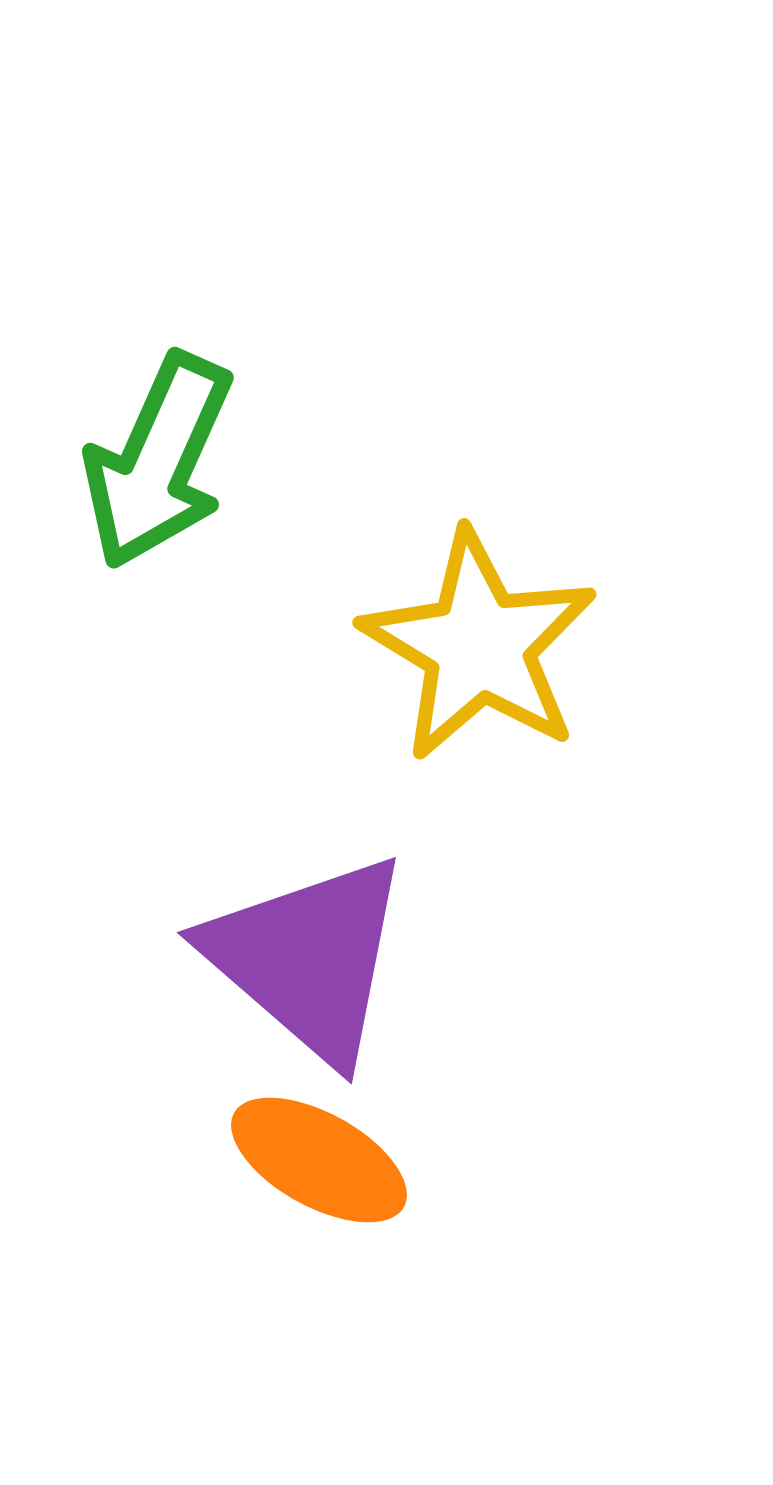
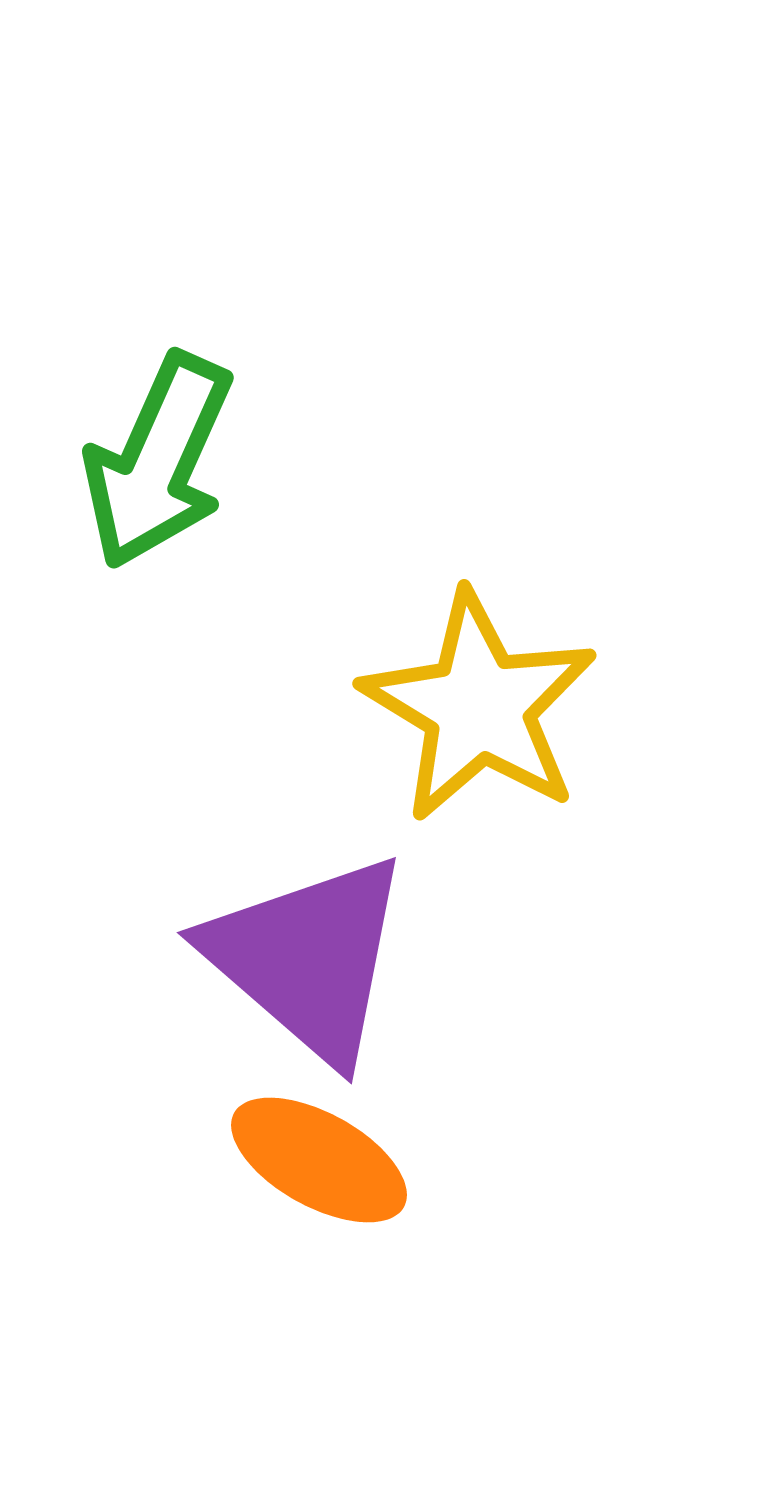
yellow star: moved 61 px down
